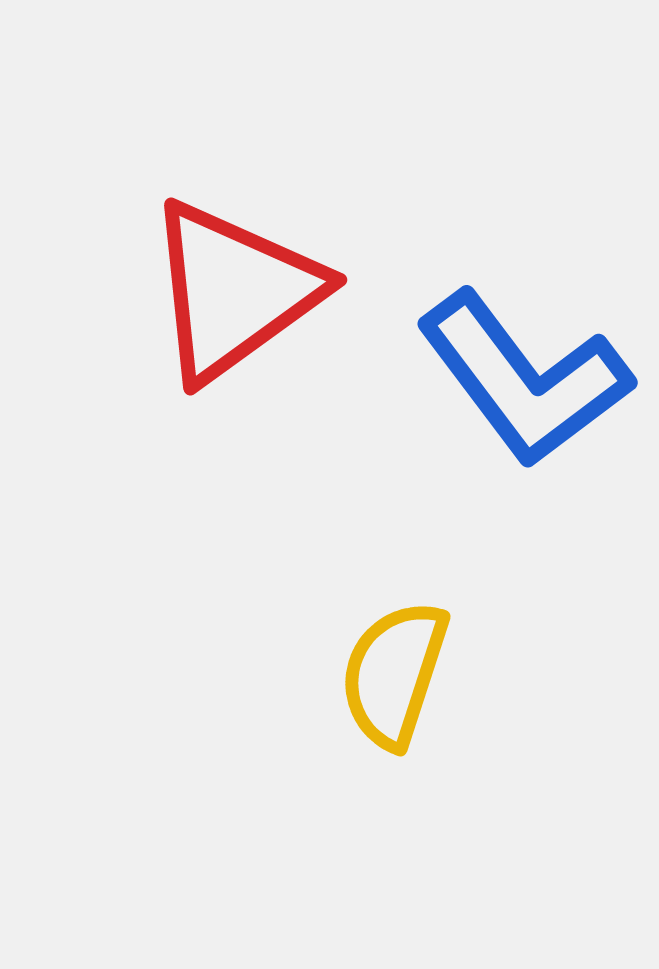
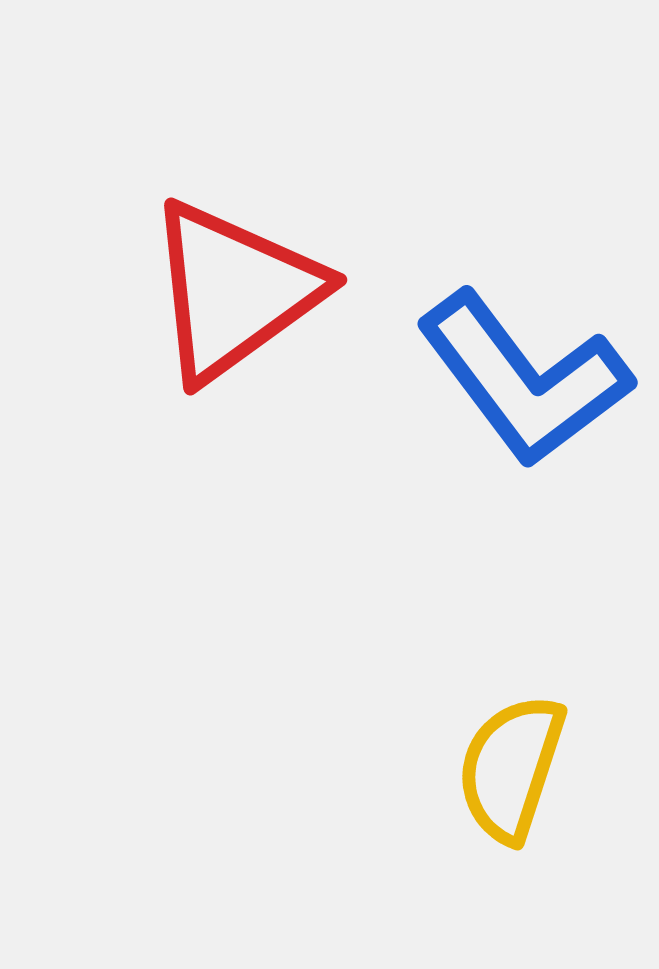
yellow semicircle: moved 117 px right, 94 px down
